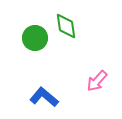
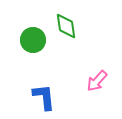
green circle: moved 2 px left, 2 px down
blue L-shape: rotated 44 degrees clockwise
